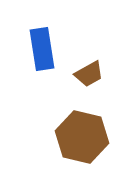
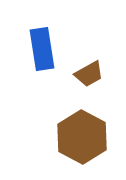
brown hexagon: rotated 15 degrees clockwise
